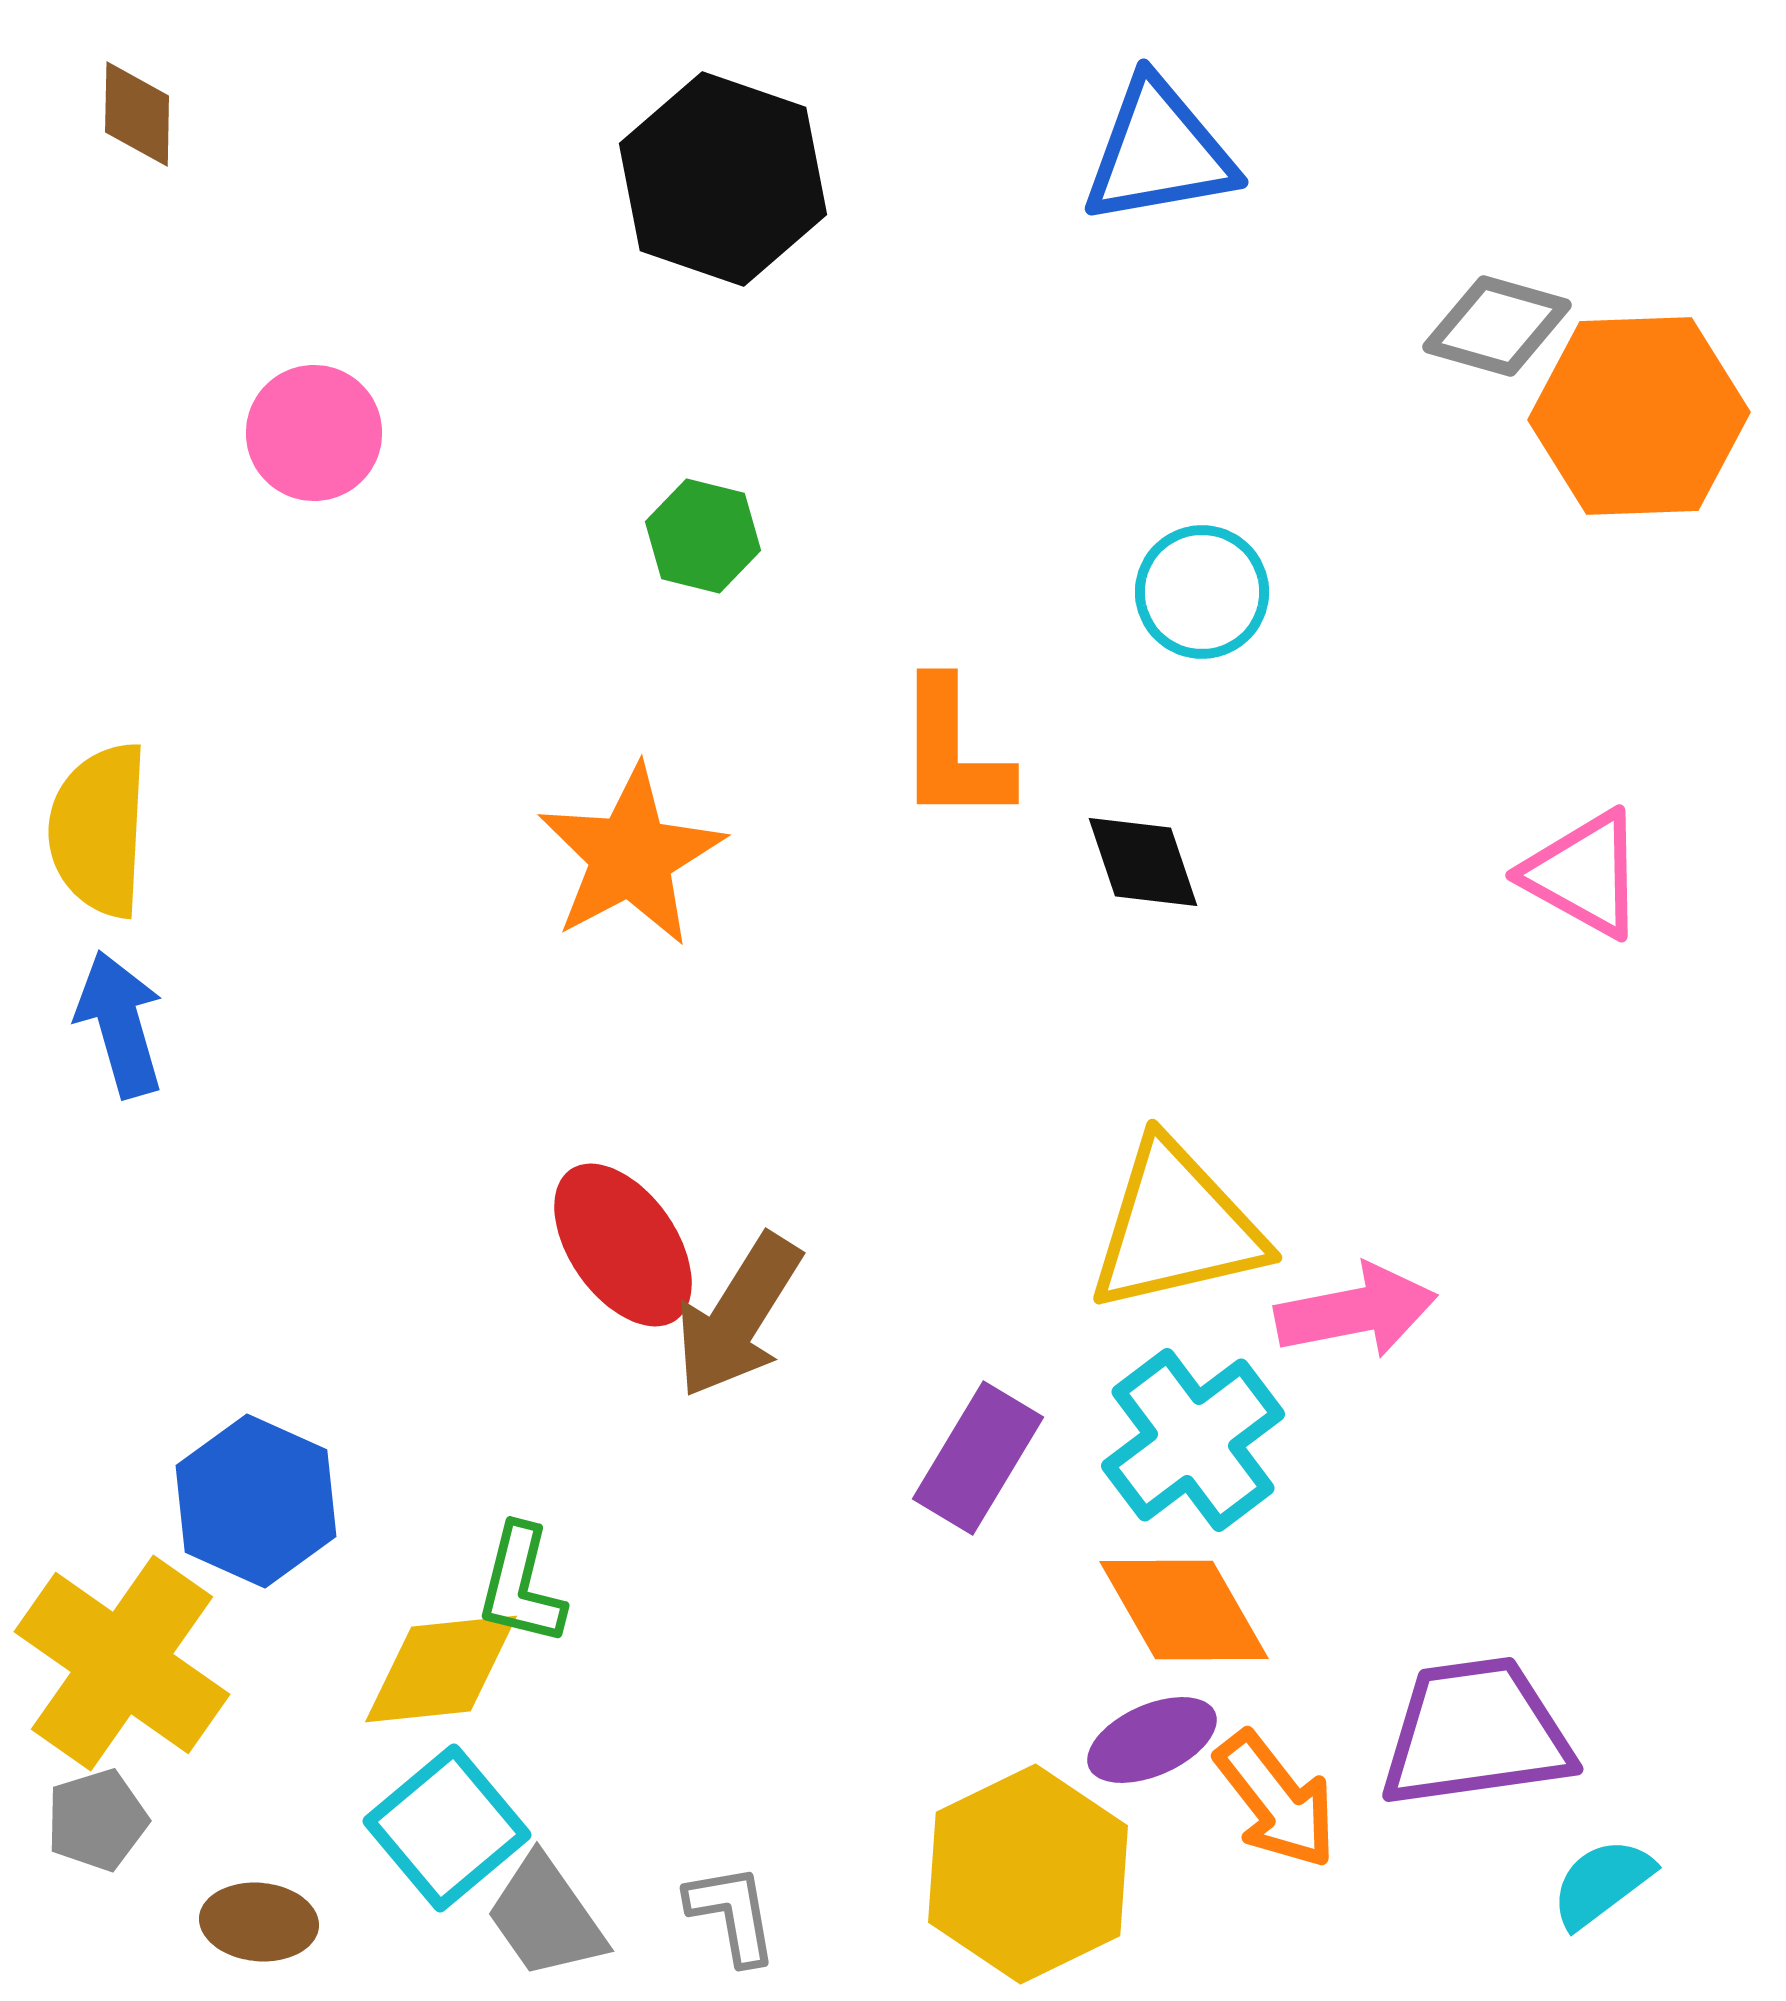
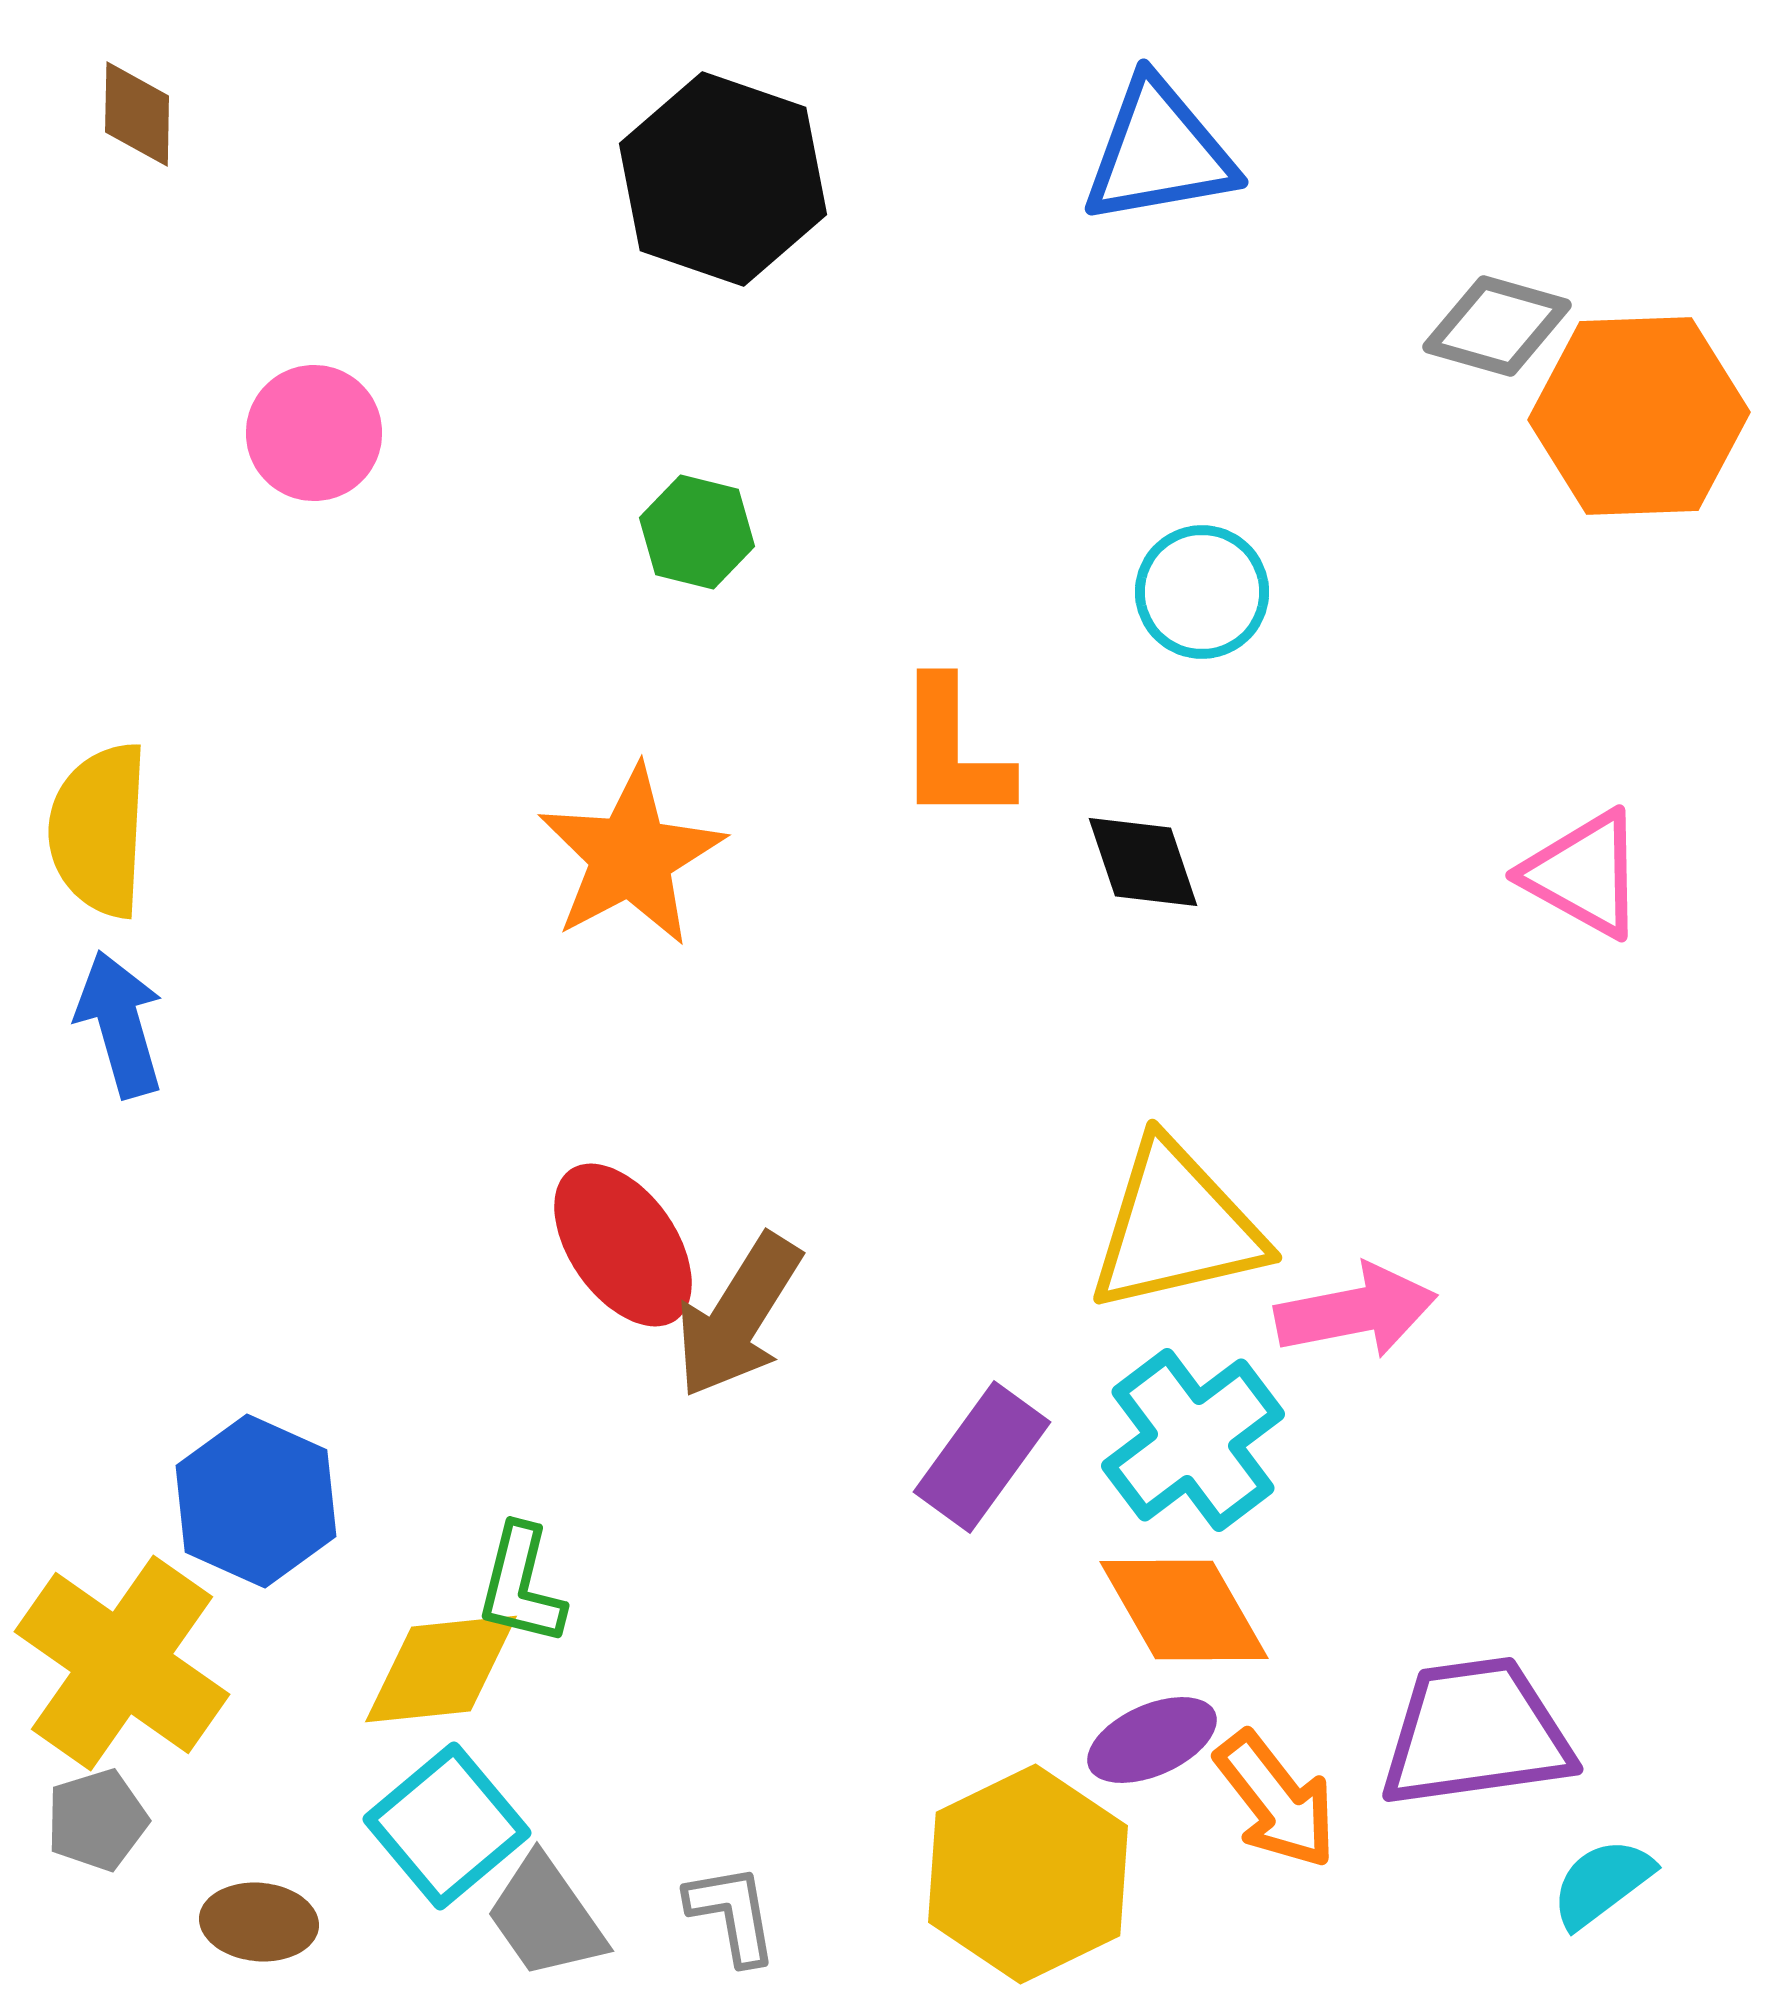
green hexagon: moved 6 px left, 4 px up
purple rectangle: moved 4 px right, 1 px up; rotated 5 degrees clockwise
cyan square: moved 2 px up
